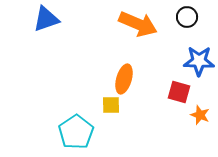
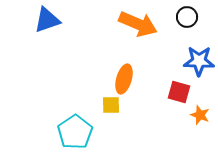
blue triangle: moved 1 px right, 1 px down
cyan pentagon: moved 1 px left
